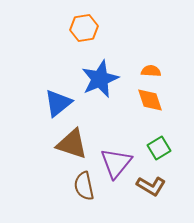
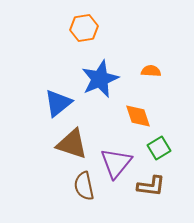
orange diamond: moved 12 px left, 16 px down
brown L-shape: rotated 24 degrees counterclockwise
